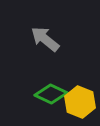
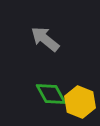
green diamond: rotated 36 degrees clockwise
